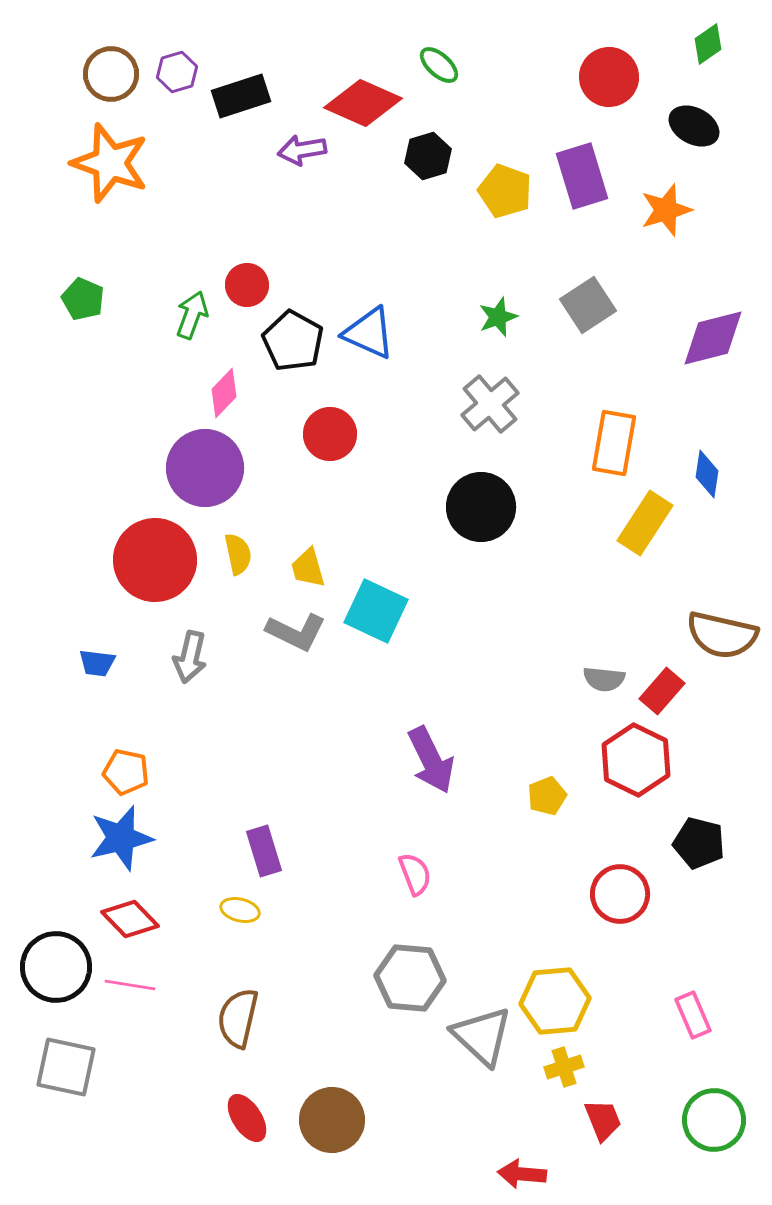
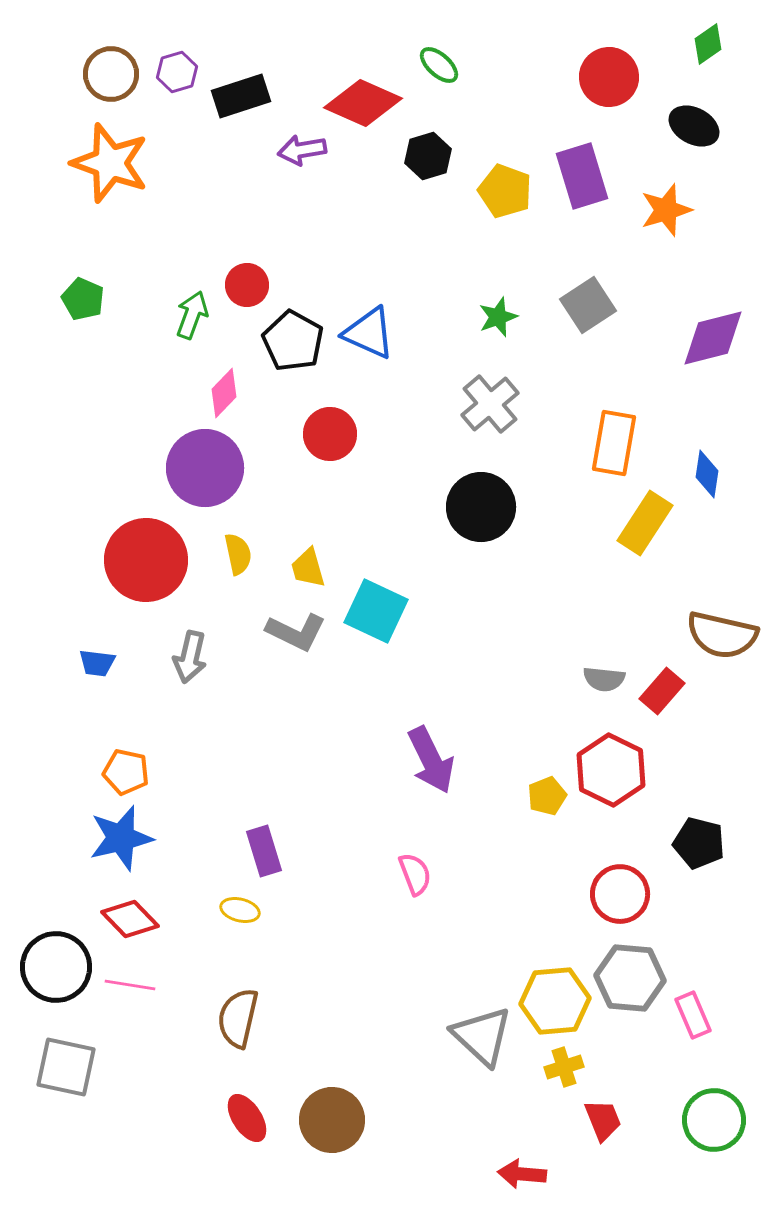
red circle at (155, 560): moved 9 px left
red hexagon at (636, 760): moved 25 px left, 10 px down
gray hexagon at (410, 978): moved 220 px right
